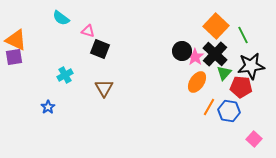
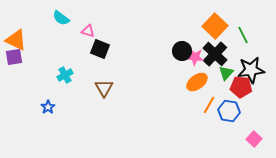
orange square: moved 1 px left
pink star: rotated 30 degrees counterclockwise
black star: moved 4 px down
green triangle: moved 2 px right
orange ellipse: rotated 20 degrees clockwise
orange line: moved 2 px up
